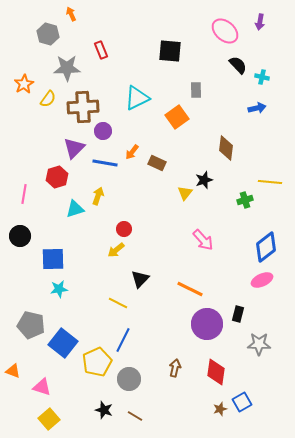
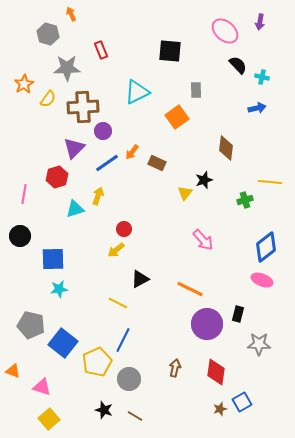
cyan triangle at (137, 98): moved 6 px up
blue line at (105, 163): moved 2 px right; rotated 45 degrees counterclockwise
black triangle at (140, 279): rotated 18 degrees clockwise
pink ellipse at (262, 280): rotated 45 degrees clockwise
